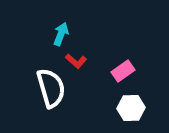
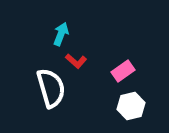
white hexagon: moved 2 px up; rotated 12 degrees counterclockwise
